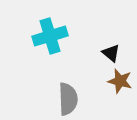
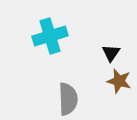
black triangle: rotated 24 degrees clockwise
brown star: moved 1 px left
